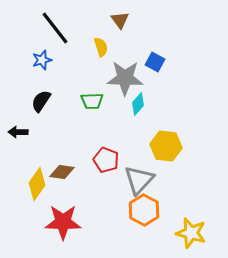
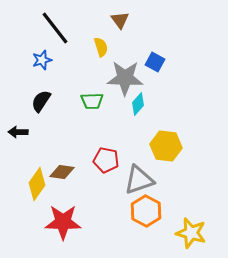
red pentagon: rotated 10 degrees counterclockwise
gray triangle: rotated 28 degrees clockwise
orange hexagon: moved 2 px right, 1 px down
